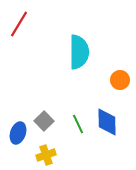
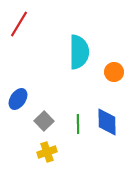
orange circle: moved 6 px left, 8 px up
green line: rotated 24 degrees clockwise
blue ellipse: moved 34 px up; rotated 15 degrees clockwise
yellow cross: moved 1 px right, 3 px up
